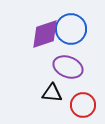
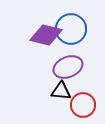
purple diamond: moved 1 px right, 1 px down; rotated 32 degrees clockwise
purple ellipse: rotated 44 degrees counterclockwise
black triangle: moved 9 px right, 2 px up
